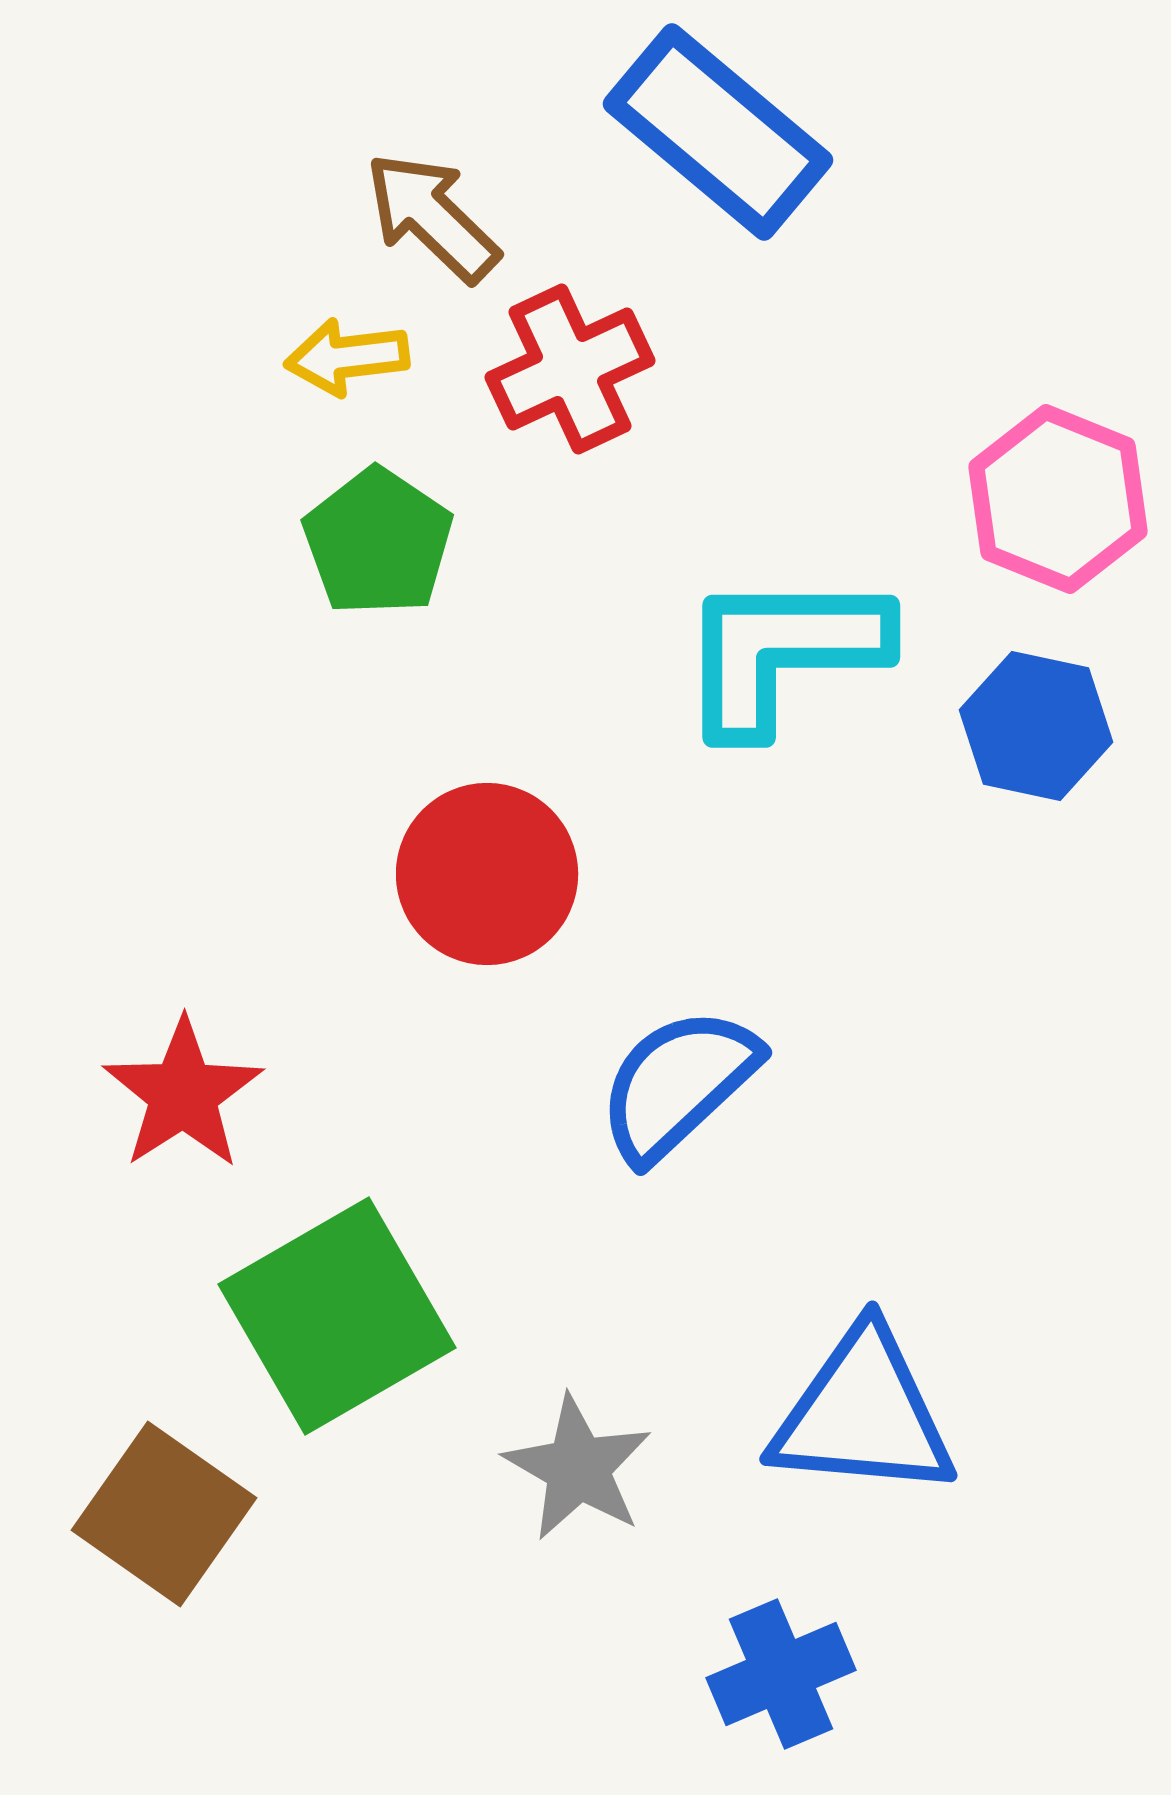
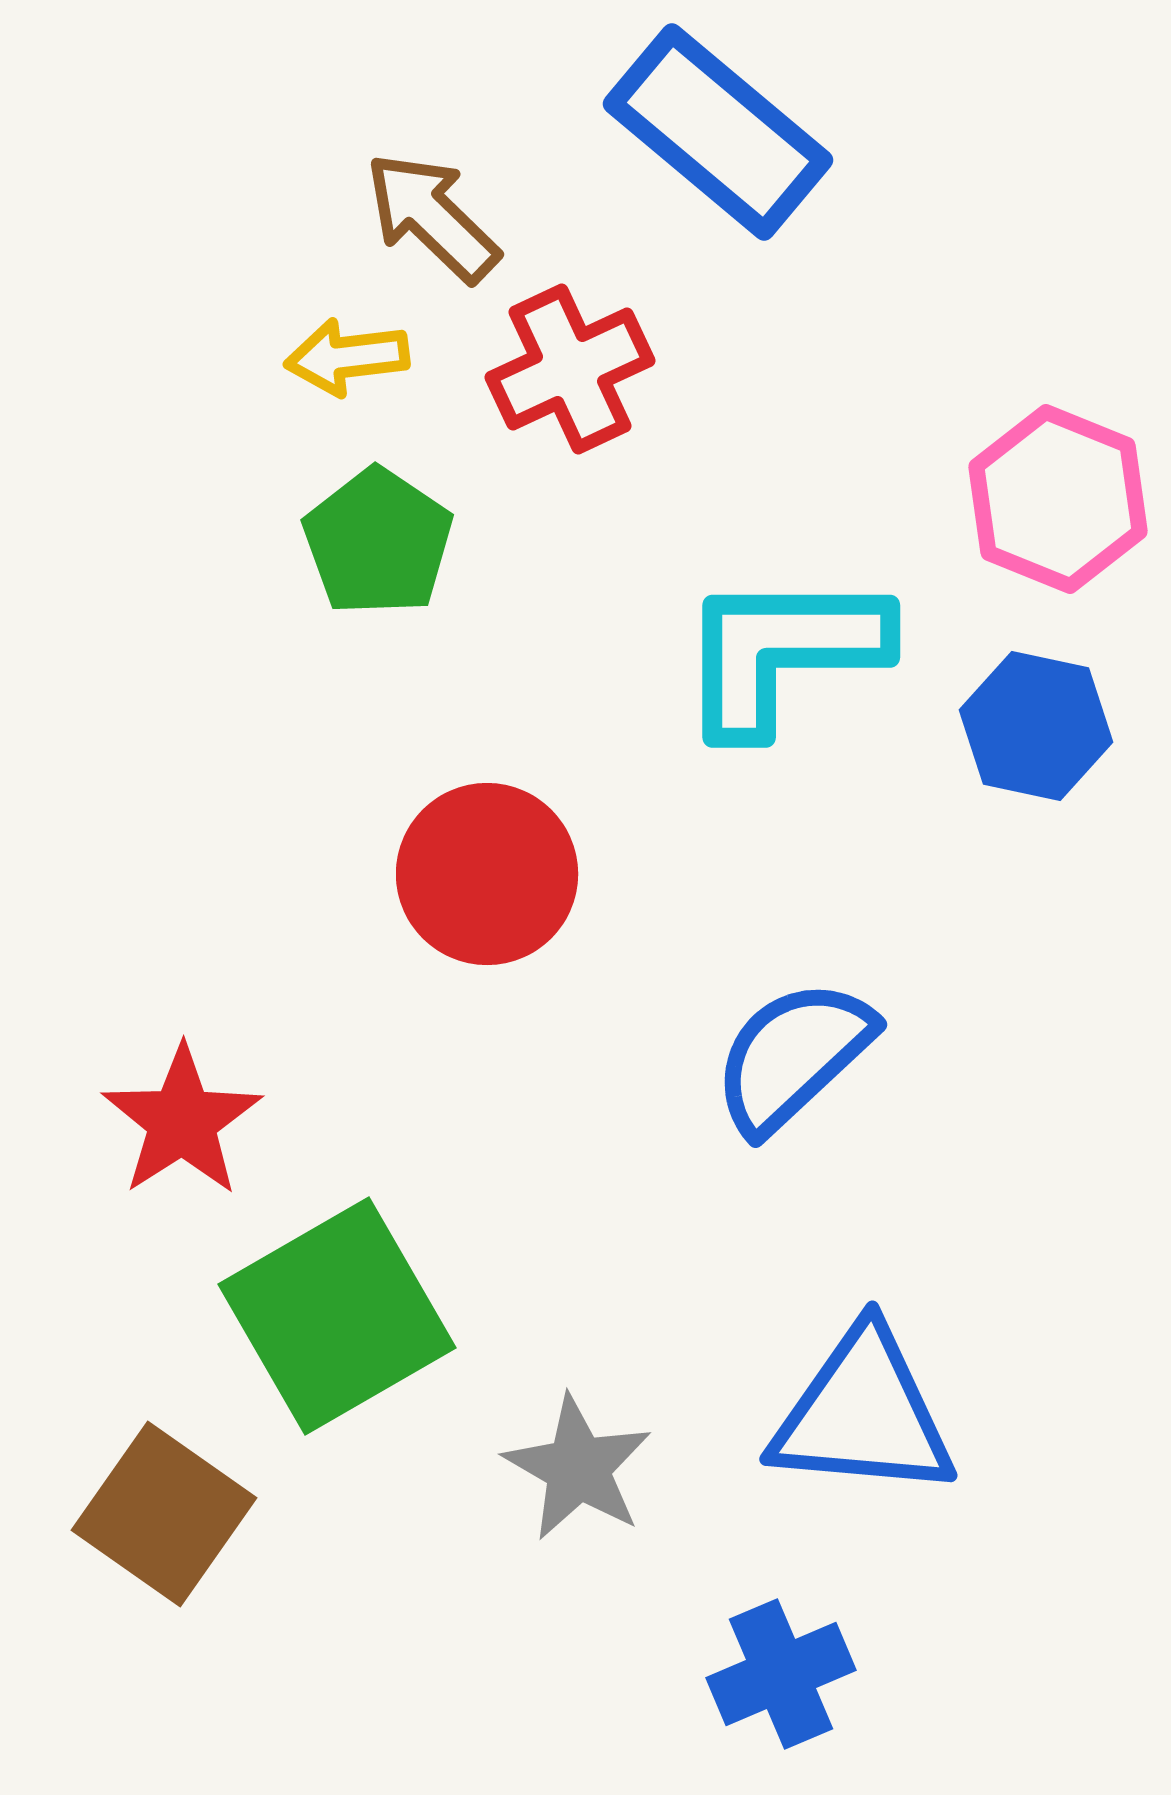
blue semicircle: moved 115 px right, 28 px up
red star: moved 1 px left, 27 px down
